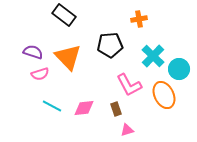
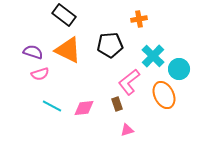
orange triangle: moved 7 px up; rotated 20 degrees counterclockwise
pink L-shape: moved 3 px up; rotated 80 degrees clockwise
brown rectangle: moved 1 px right, 5 px up
